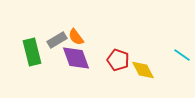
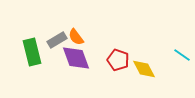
yellow diamond: moved 1 px right, 1 px up
